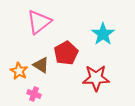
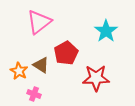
cyan star: moved 3 px right, 3 px up
